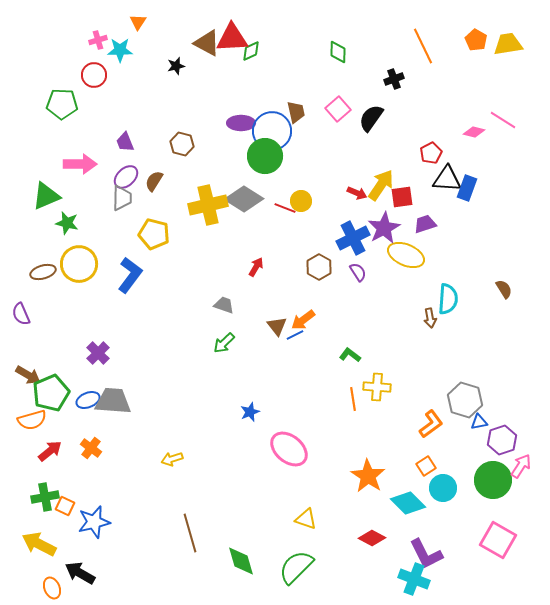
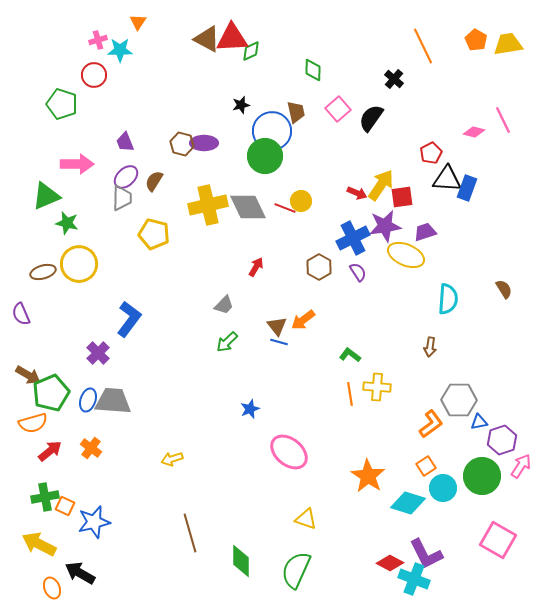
brown triangle at (207, 43): moved 4 px up
green diamond at (338, 52): moved 25 px left, 18 px down
black star at (176, 66): moved 65 px right, 39 px down
black cross at (394, 79): rotated 30 degrees counterclockwise
green pentagon at (62, 104): rotated 16 degrees clockwise
pink line at (503, 120): rotated 32 degrees clockwise
purple ellipse at (241, 123): moved 37 px left, 20 px down
pink arrow at (80, 164): moved 3 px left
gray diamond at (244, 199): moved 4 px right, 8 px down; rotated 33 degrees clockwise
purple trapezoid at (425, 224): moved 8 px down
purple star at (384, 228): moved 1 px right, 2 px up; rotated 20 degrees clockwise
blue L-shape at (130, 275): moved 1 px left, 44 px down
gray trapezoid at (224, 305): rotated 115 degrees clockwise
brown arrow at (430, 318): moved 29 px down; rotated 18 degrees clockwise
blue line at (295, 335): moved 16 px left, 7 px down; rotated 42 degrees clockwise
green arrow at (224, 343): moved 3 px right, 1 px up
orange line at (353, 399): moved 3 px left, 5 px up
blue ellipse at (88, 400): rotated 50 degrees counterclockwise
gray hexagon at (465, 400): moved 6 px left; rotated 16 degrees counterclockwise
blue star at (250, 412): moved 3 px up
orange semicircle at (32, 420): moved 1 px right, 3 px down
pink ellipse at (289, 449): moved 3 px down
green circle at (493, 480): moved 11 px left, 4 px up
cyan diamond at (408, 503): rotated 28 degrees counterclockwise
red diamond at (372, 538): moved 18 px right, 25 px down
green diamond at (241, 561): rotated 16 degrees clockwise
green semicircle at (296, 567): moved 3 px down; rotated 21 degrees counterclockwise
